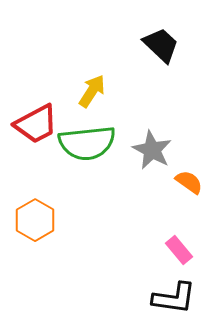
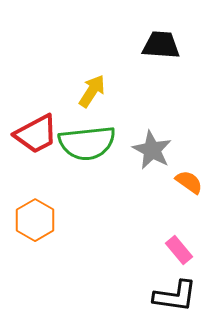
black trapezoid: rotated 39 degrees counterclockwise
red trapezoid: moved 10 px down
black L-shape: moved 1 px right, 2 px up
